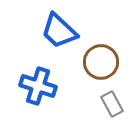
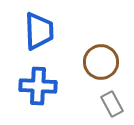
blue trapezoid: moved 20 px left; rotated 135 degrees counterclockwise
blue cross: rotated 15 degrees counterclockwise
